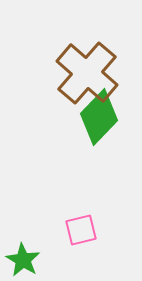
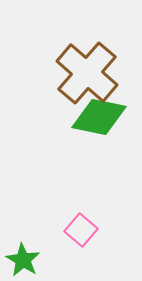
green diamond: rotated 58 degrees clockwise
pink square: rotated 36 degrees counterclockwise
